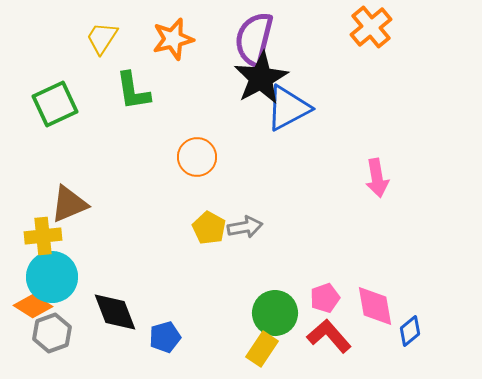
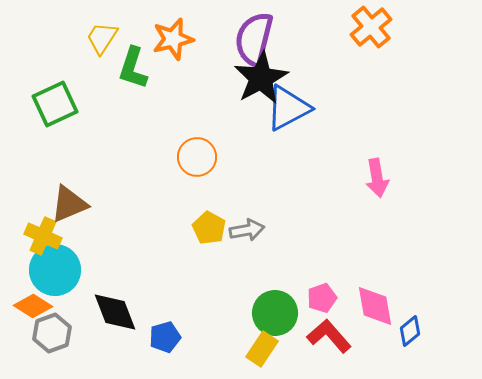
green L-shape: moved 23 px up; rotated 27 degrees clockwise
gray arrow: moved 2 px right, 3 px down
yellow cross: rotated 30 degrees clockwise
cyan circle: moved 3 px right, 7 px up
pink pentagon: moved 3 px left
